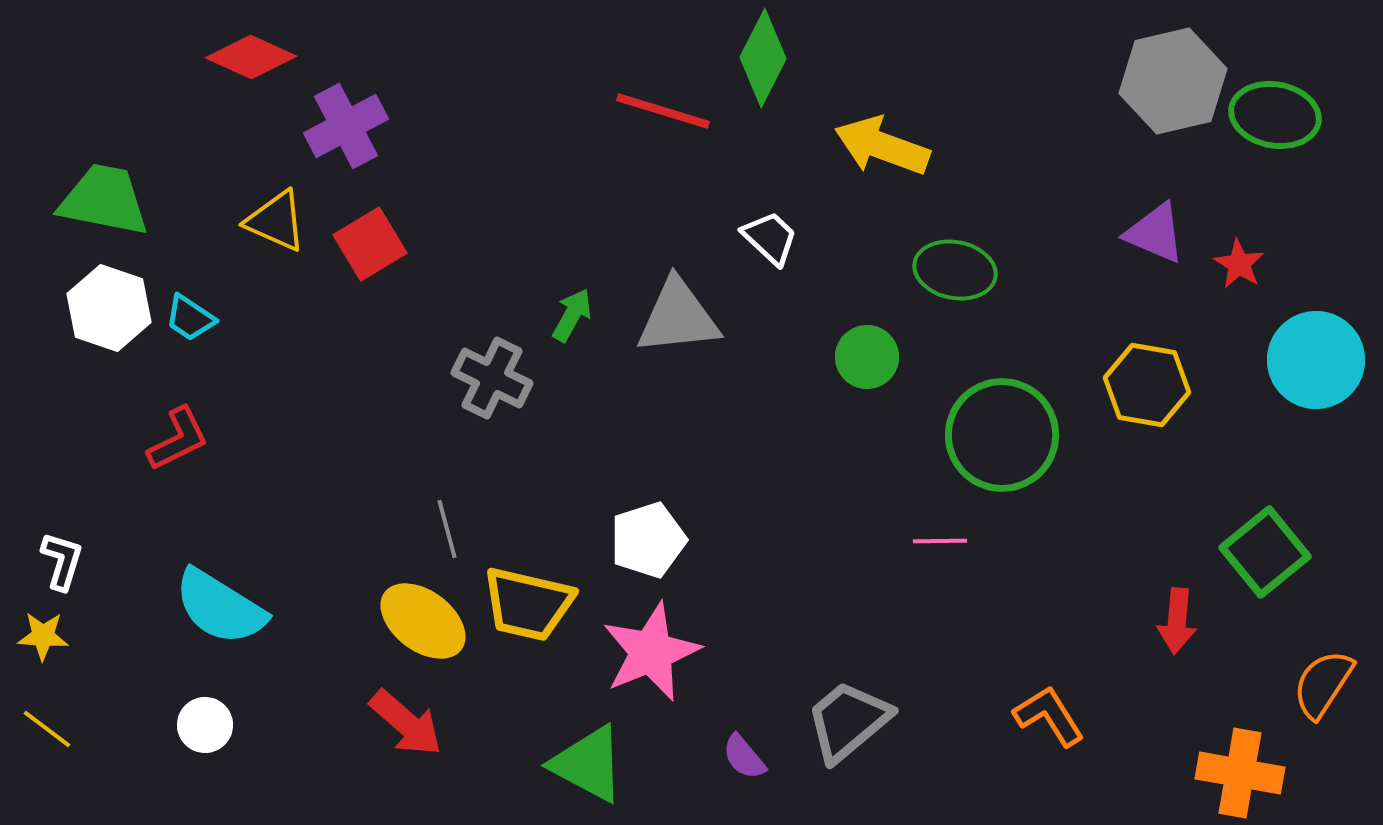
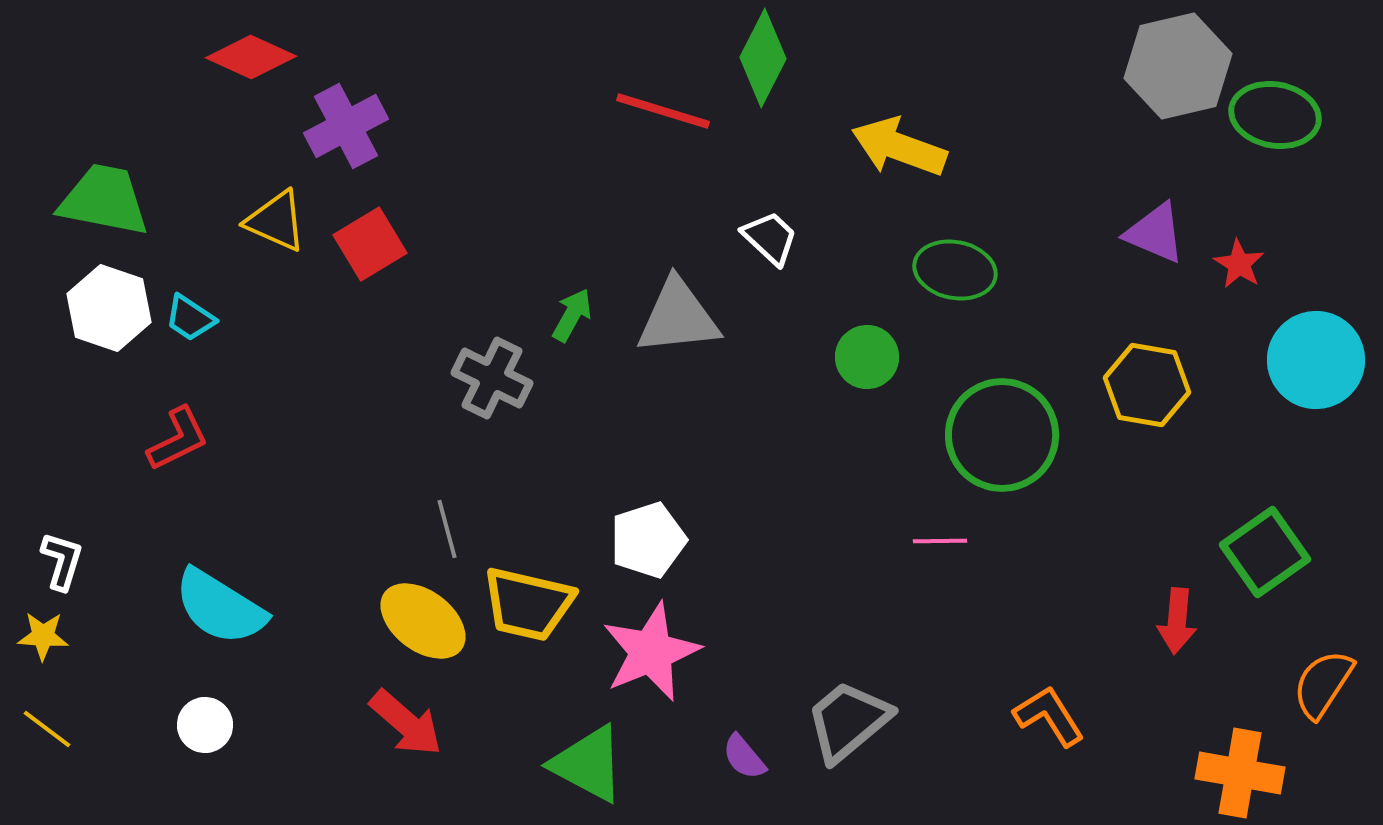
gray hexagon at (1173, 81): moved 5 px right, 15 px up
yellow arrow at (882, 146): moved 17 px right, 1 px down
green square at (1265, 552): rotated 4 degrees clockwise
